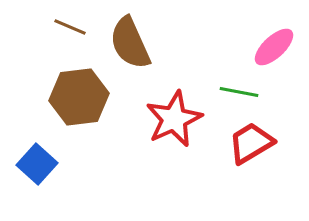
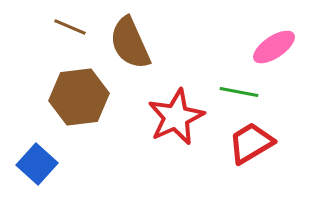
pink ellipse: rotated 9 degrees clockwise
red star: moved 2 px right, 2 px up
